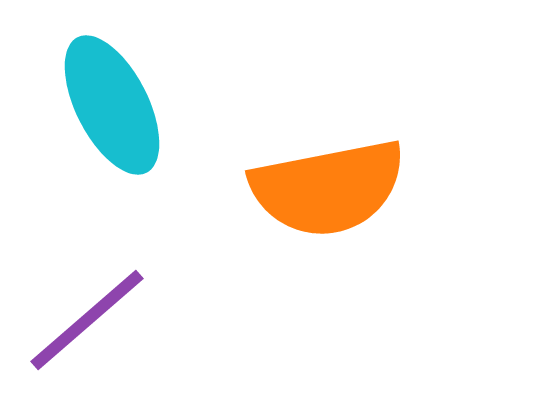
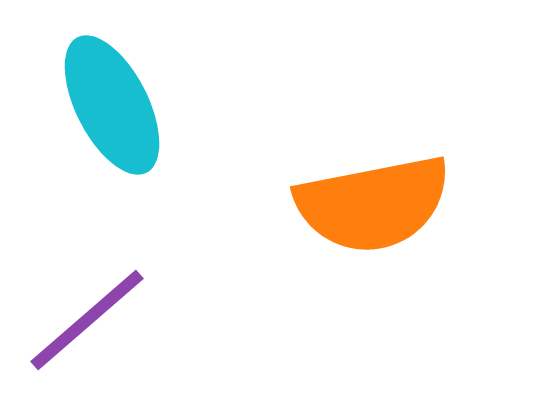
orange semicircle: moved 45 px right, 16 px down
